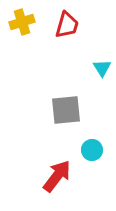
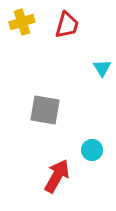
gray square: moved 21 px left; rotated 16 degrees clockwise
red arrow: rotated 8 degrees counterclockwise
